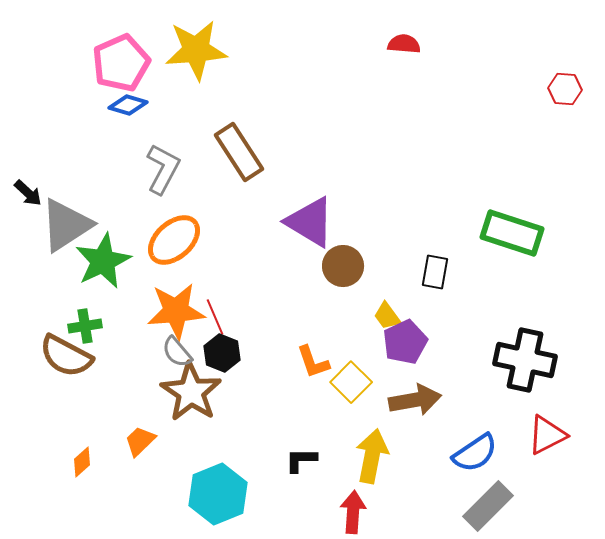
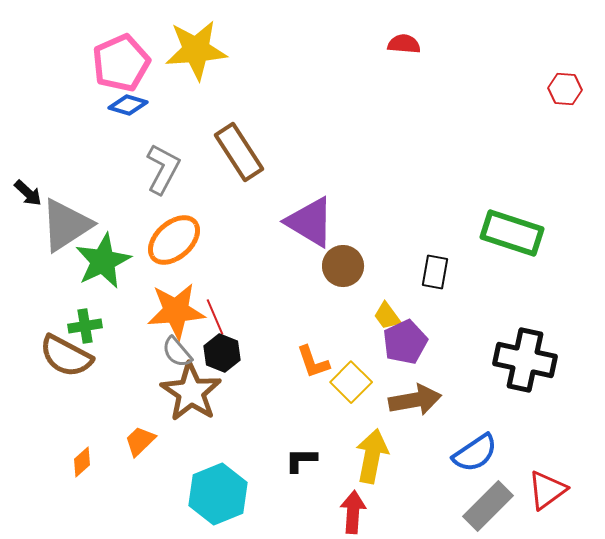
red triangle: moved 55 px down; rotated 9 degrees counterclockwise
